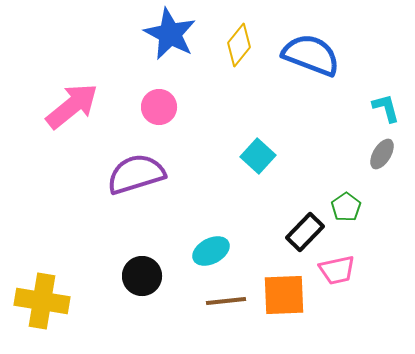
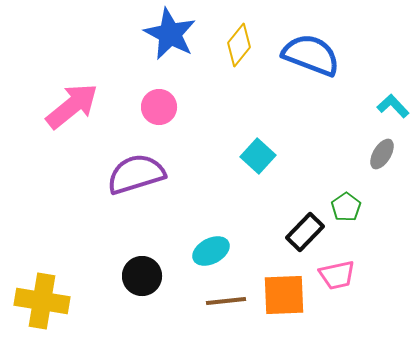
cyan L-shape: moved 7 px right, 2 px up; rotated 28 degrees counterclockwise
pink trapezoid: moved 5 px down
